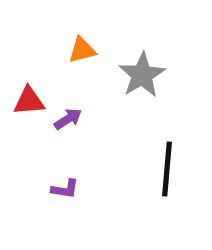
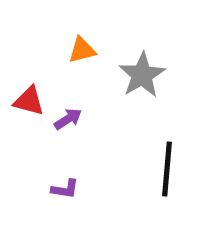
red triangle: rotated 20 degrees clockwise
